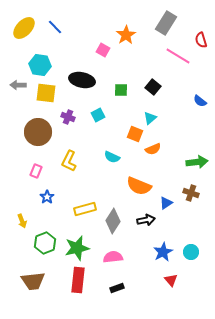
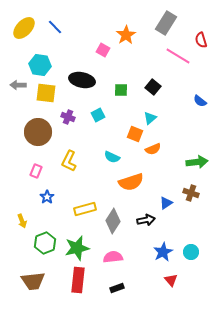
orange semicircle at (139, 186): moved 8 px left, 4 px up; rotated 40 degrees counterclockwise
